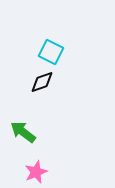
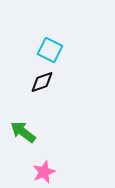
cyan square: moved 1 px left, 2 px up
pink star: moved 8 px right
